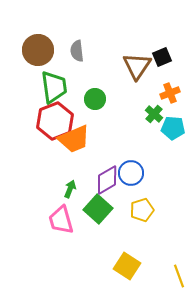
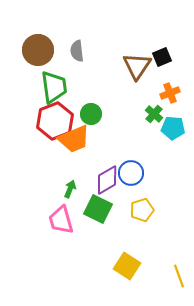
green circle: moved 4 px left, 15 px down
green square: rotated 16 degrees counterclockwise
